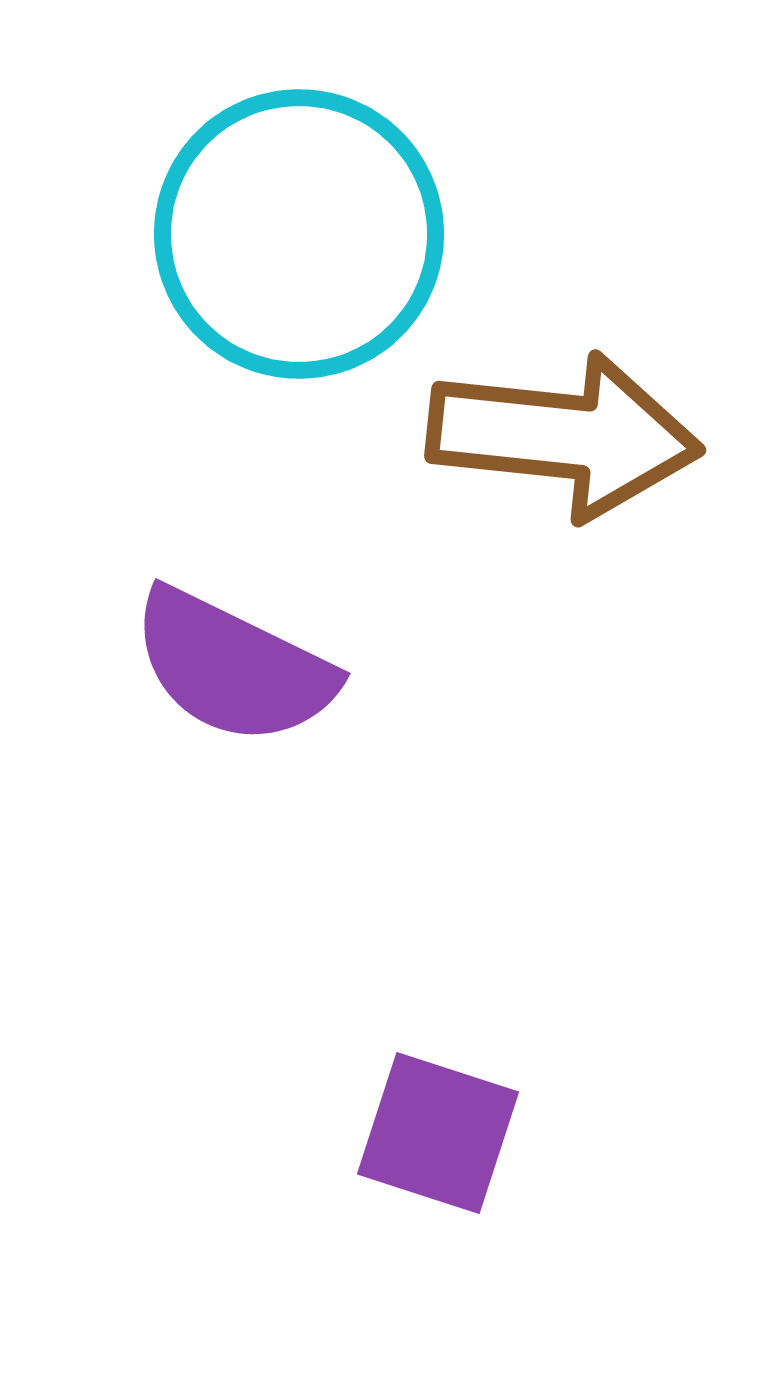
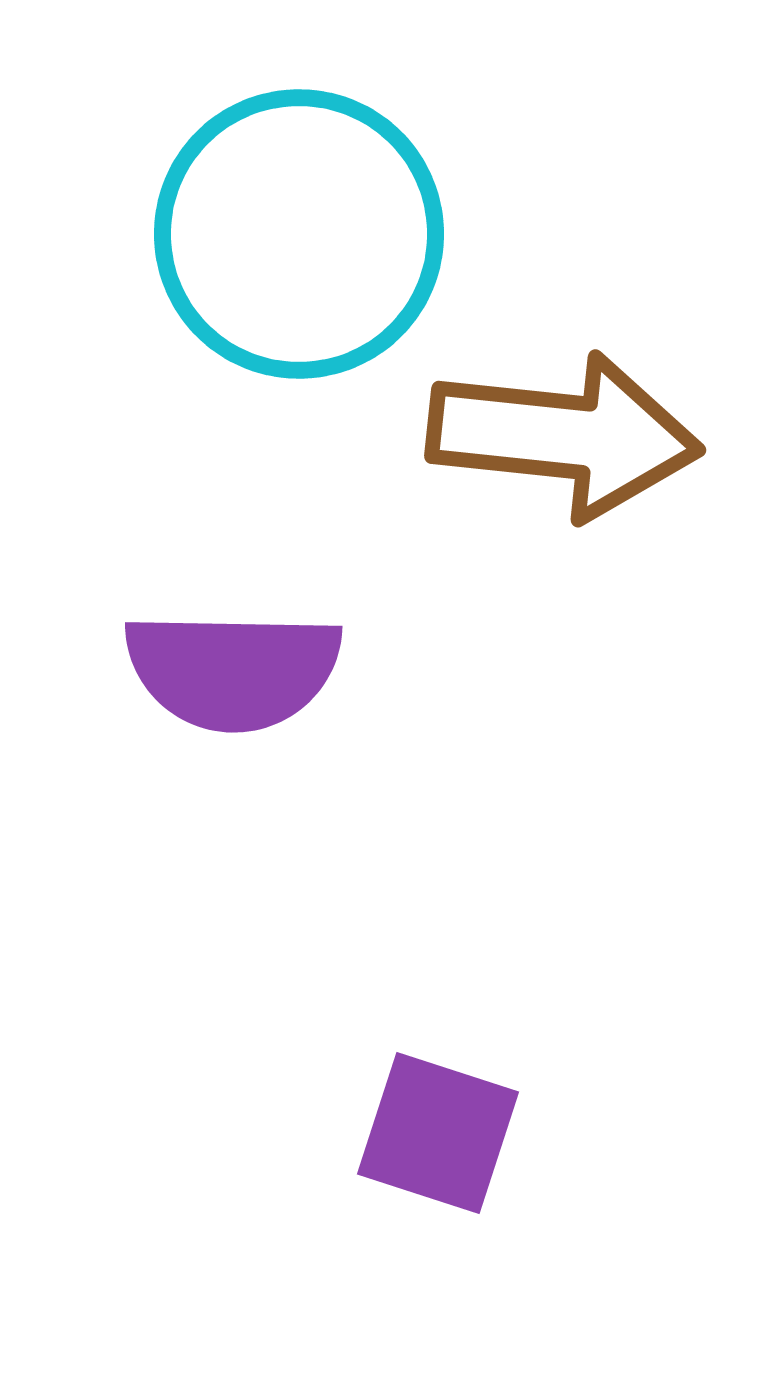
purple semicircle: moved 3 px down; rotated 25 degrees counterclockwise
